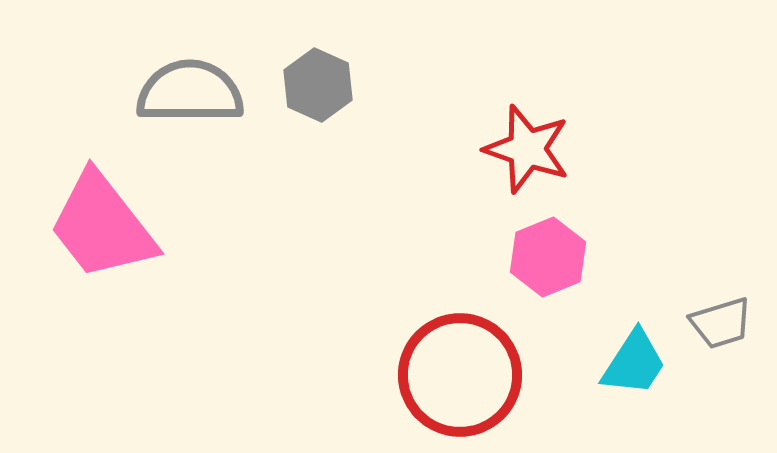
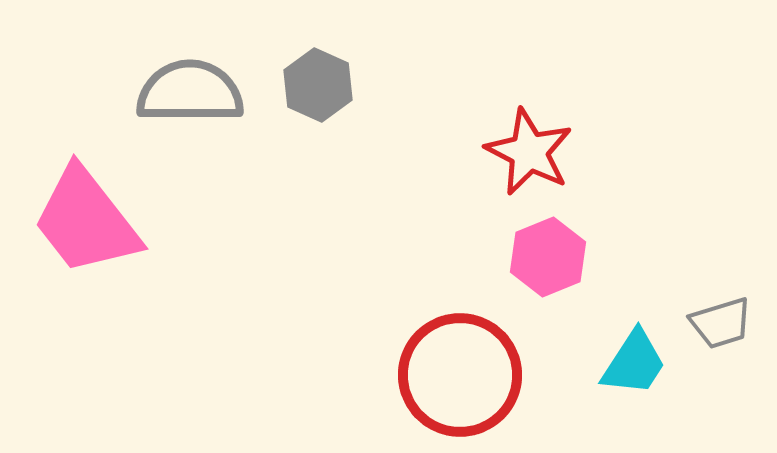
red star: moved 2 px right, 3 px down; rotated 8 degrees clockwise
pink trapezoid: moved 16 px left, 5 px up
